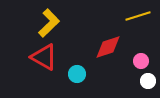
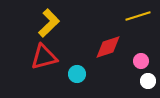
red triangle: rotated 44 degrees counterclockwise
